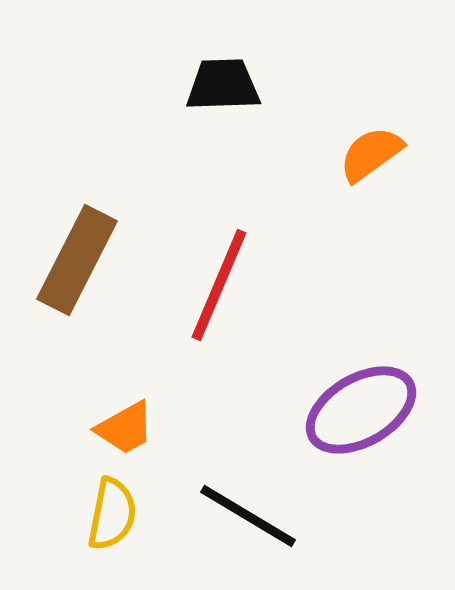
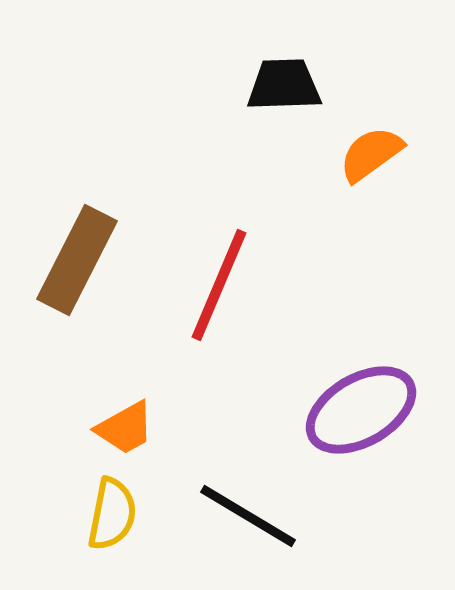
black trapezoid: moved 61 px right
